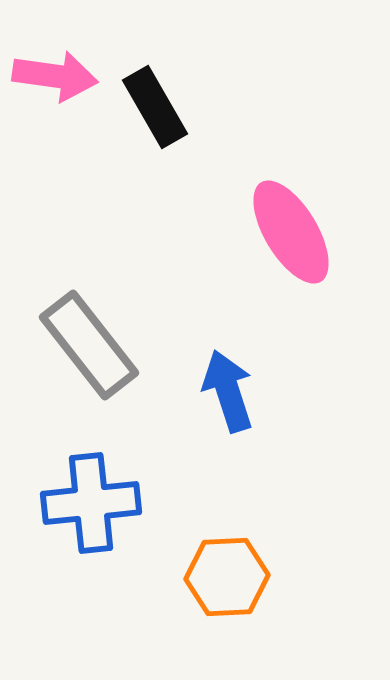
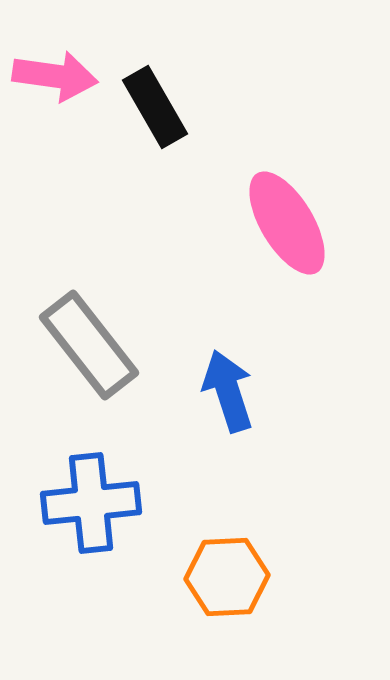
pink ellipse: moved 4 px left, 9 px up
